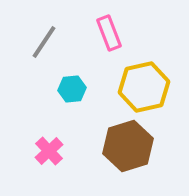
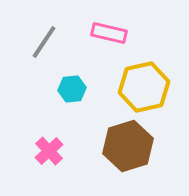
pink rectangle: rotated 56 degrees counterclockwise
